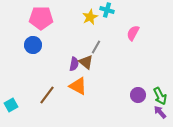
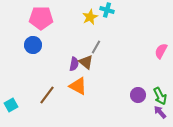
pink semicircle: moved 28 px right, 18 px down
